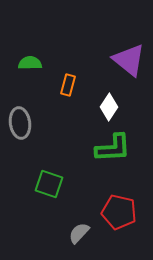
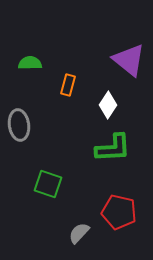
white diamond: moved 1 px left, 2 px up
gray ellipse: moved 1 px left, 2 px down
green square: moved 1 px left
